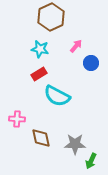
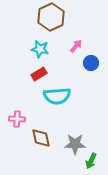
cyan semicircle: rotated 32 degrees counterclockwise
